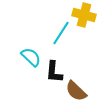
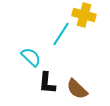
cyan line: moved 1 px down
black L-shape: moved 7 px left, 11 px down
brown semicircle: moved 1 px right, 2 px up
